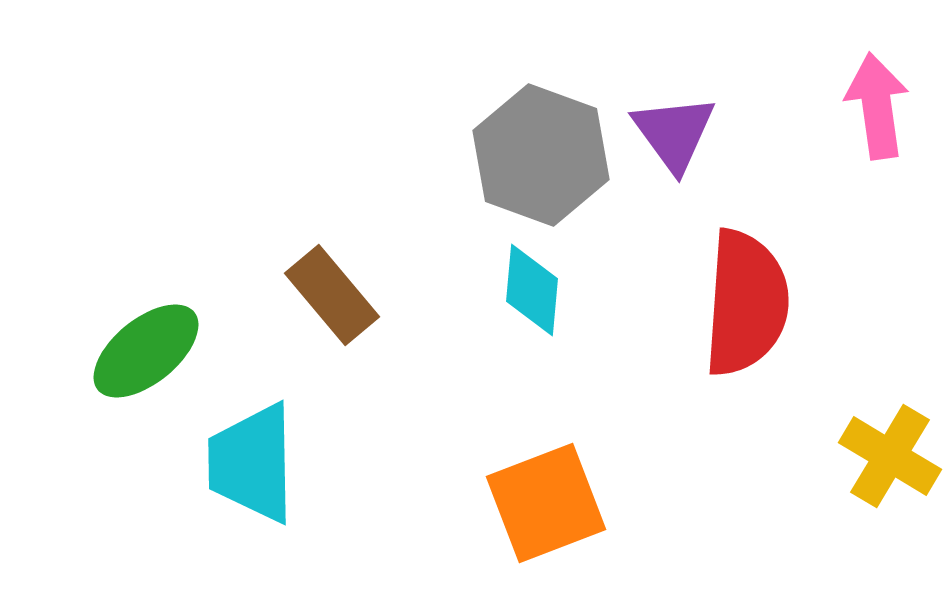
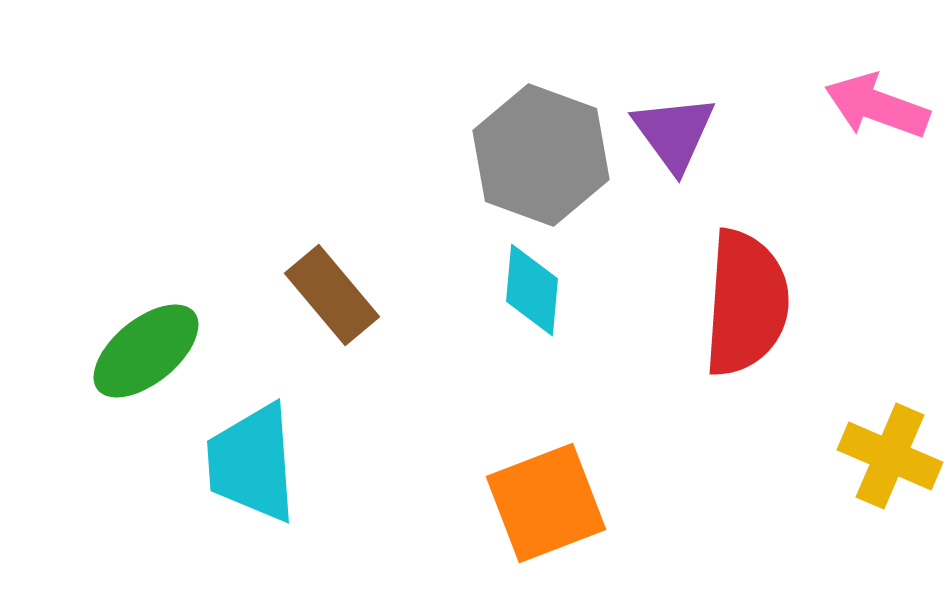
pink arrow: rotated 62 degrees counterclockwise
yellow cross: rotated 8 degrees counterclockwise
cyan trapezoid: rotated 3 degrees counterclockwise
